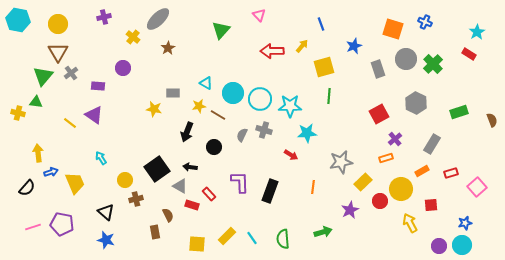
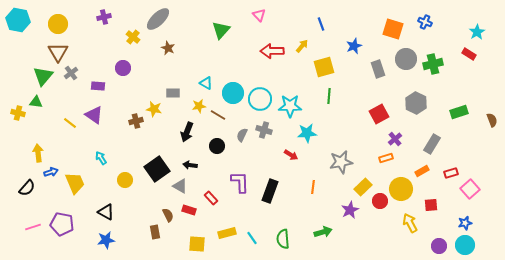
brown star at (168, 48): rotated 16 degrees counterclockwise
green cross at (433, 64): rotated 30 degrees clockwise
black circle at (214, 147): moved 3 px right, 1 px up
black arrow at (190, 167): moved 2 px up
yellow rectangle at (363, 182): moved 5 px down
pink square at (477, 187): moved 7 px left, 2 px down
red rectangle at (209, 194): moved 2 px right, 4 px down
brown cross at (136, 199): moved 78 px up
red rectangle at (192, 205): moved 3 px left, 5 px down
black triangle at (106, 212): rotated 12 degrees counterclockwise
yellow rectangle at (227, 236): moved 3 px up; rotated 30 degrees clockwise
blue star at (106, 240): rotated 24 degrees counterclockwise
cyan circle at (462, 245): moved 3 px right
